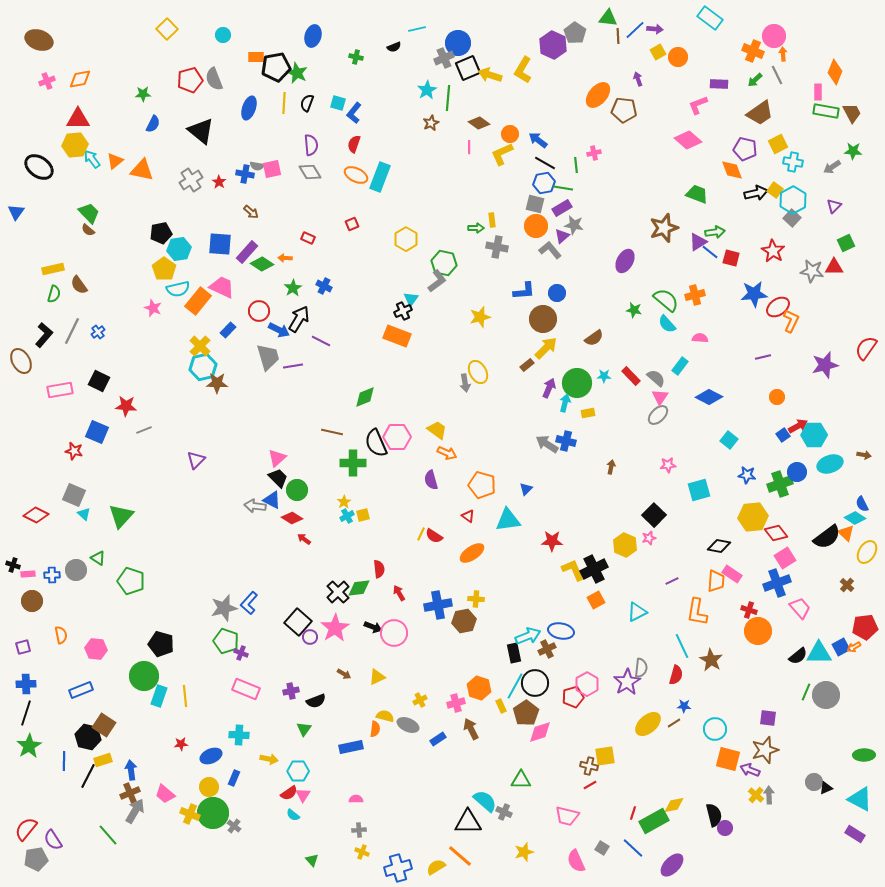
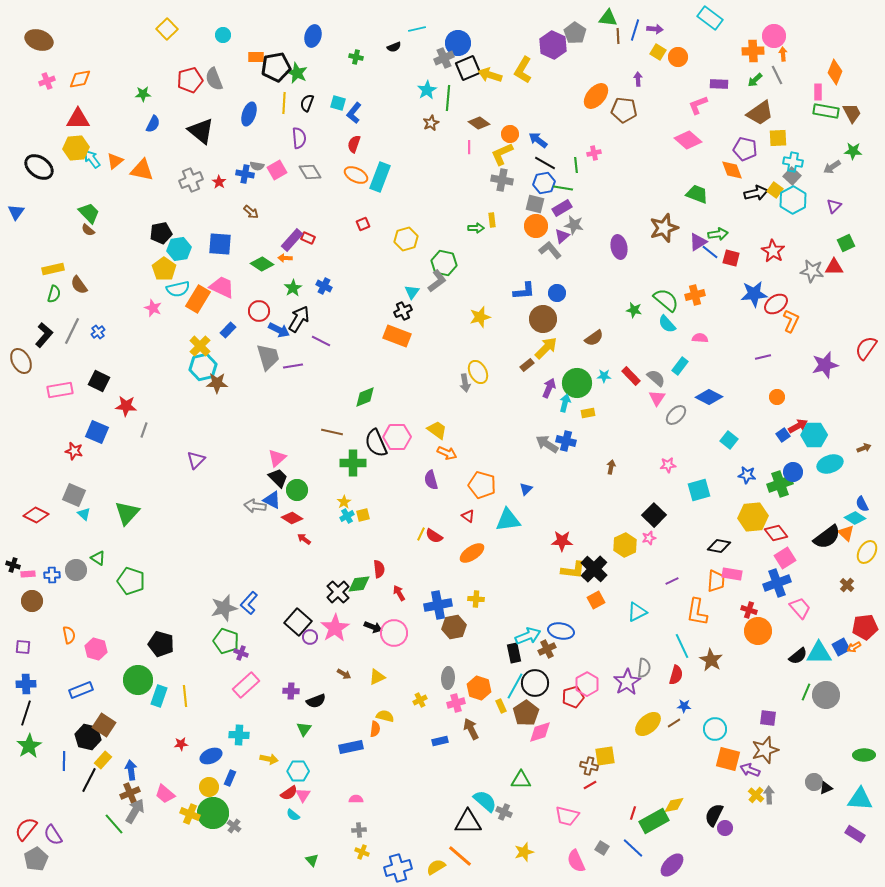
blue line at (635, 30): rotated 30 degrees counterclockwise
orange cross at (753, 51): rotated 25 degrees counterclockwise
yellow square at (658, 52): rotated 28 degrees counterclockwise
purple arrow at (638, 79): rotated 16 degrees clockwise
orange ellipse at (598, 95): moved 2 px left, 1 px down
blue ellipse at (249, 108): moved 6 px down
yellow square at (778, 144): moved 6 px up; rotated 24 degrees clockwise
yellow hexagon at (75, 145): moved 1 px right, 3 px down
purple semicircle at (311, 145): moved 12 px left, 7 px up
pink square at (272, 169): moved 5 px right, 1 px down; rotated 18 degrees counterclockwise
gray cross at (191, 180): rotated 10 degrees clockwise
gray square at (792, 218): moved 42 px up
red square at (352, 224): moved 11 px right
green arrow at (715, 232): moved 3 px right, 2 px down
yellow hexagon at (406, 239): rotated 15 degrees clockwise
gray cross at (497, 247): moved 5 px right, 67 px up
purple rectangle at (247, 252): moved 45 px right, 12 px up
purple ellipse at (625, 261): moved 6 px left, 14 px up; rotated 40 degrees counterclockwise
cyan triangle at (411, 299): moved 1 px right, 7 px up
orange rectangle at (198, 301): moved 2 px up; rotated 8 degrees counterclockwise
red ellipse at (778, 307): moved 2 px left, 3 px up
pink triangle at (660, 397): moved 3 px left, 1 px down
gray ellipse at (658, 415): moved 18 px right
gray line at (144, 430): rotated 49 degrees counterclockwise
brown arrow at (864, 455): moved 7 px up; rotated 32 degrees counterclockwise
blue circle at (797, 472): moved 4 px left
green triangle at (121, 516): moved 6 px right, 3 px up
red star at (552, 541): moved 10 px right
yellow hexagon at (625, 545): rotated 10 degrees clockwise
black cross at (594, 569): rotated 20 degrees counterclockwise
yellow L-shape at (573, 570): rotated 120 degrees clockwise
pink rectangle at (732, 574): rotated 24 degrees counterclockwise
green diamond at (359, 588): moved 4 px up
brown hexagon at (464, 621): moved 10 px left, 6 px down
orange semicircle at (61, 635): moved 8 px right
purple square at (23, 647): rotated 21 degrees clockwise
pink hexagon at (96, 649): rotated 10 degrees clockwise
gray semicircle at (641, 668): moved 3 px right
green circle at (144, 676): moved 6 px left, 4 px down
pink rectangle at (246, 689): moved 4 px up; rotated 64 degrees counterclockwise
purple cross at (291, 691): rotated 14 degrees clockwise
gray ellipse at (408, 725): moved 40 px right, 47 px up; rotated 70 degrees clockwise
blue rectangle at (438, 739): moved 2 px right, 2 px down; rotated 21 degrees clockwise
yellow rectangle at (103, 760): rotated 30 degrees counterclockwise
black line at (88, 776): moved 1 px right, 4 px down
blue rectangle at (234, 778): moved 4 px left
cyan triangle at (860, 799): rotated 24 degrees counterclockwise
black semicircle at (714, 815): rotated 140 degrees counterclockwise
green line at (108, 835): moved 6 px right, 11 px up
purple semicircle at (53, 840): moved 5 px up
gray pentagon at (36, 859): rotated 20 degrees counterclockwise
